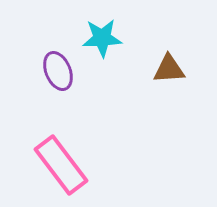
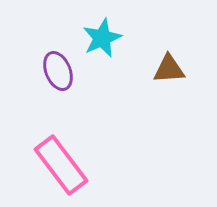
cyan star: rotated 21 degrees counterclockwise
